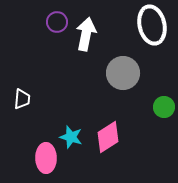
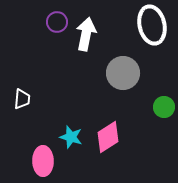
pink ellipse: moved 3 px left, 3 px down
